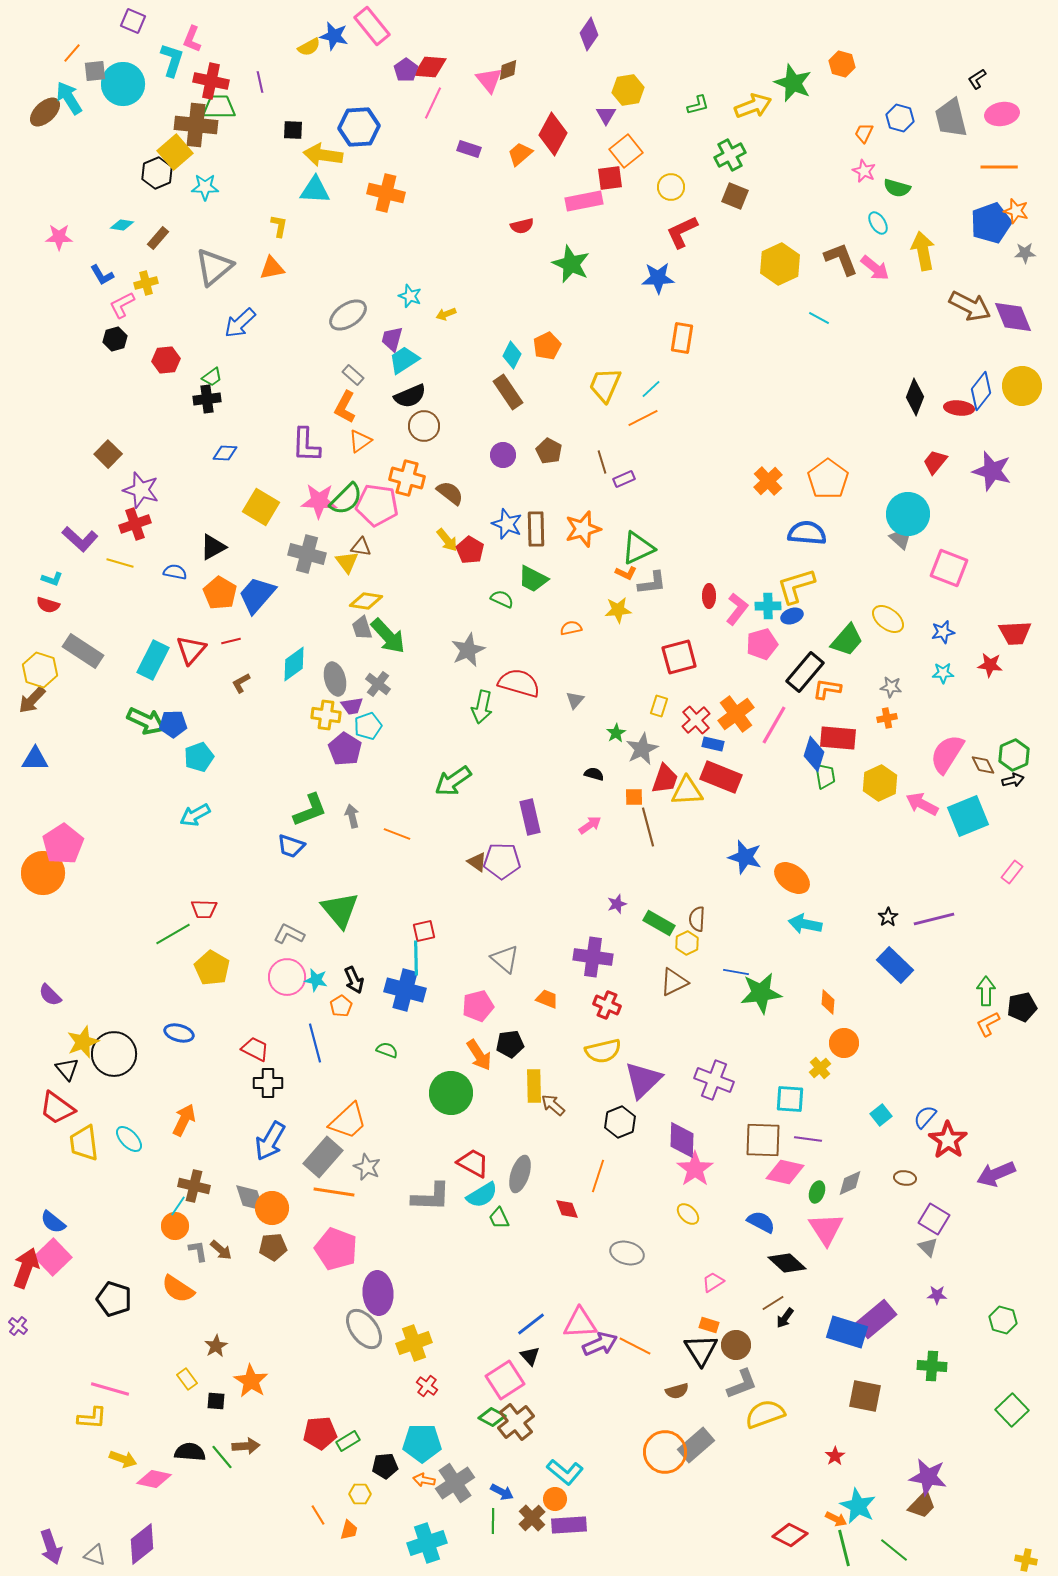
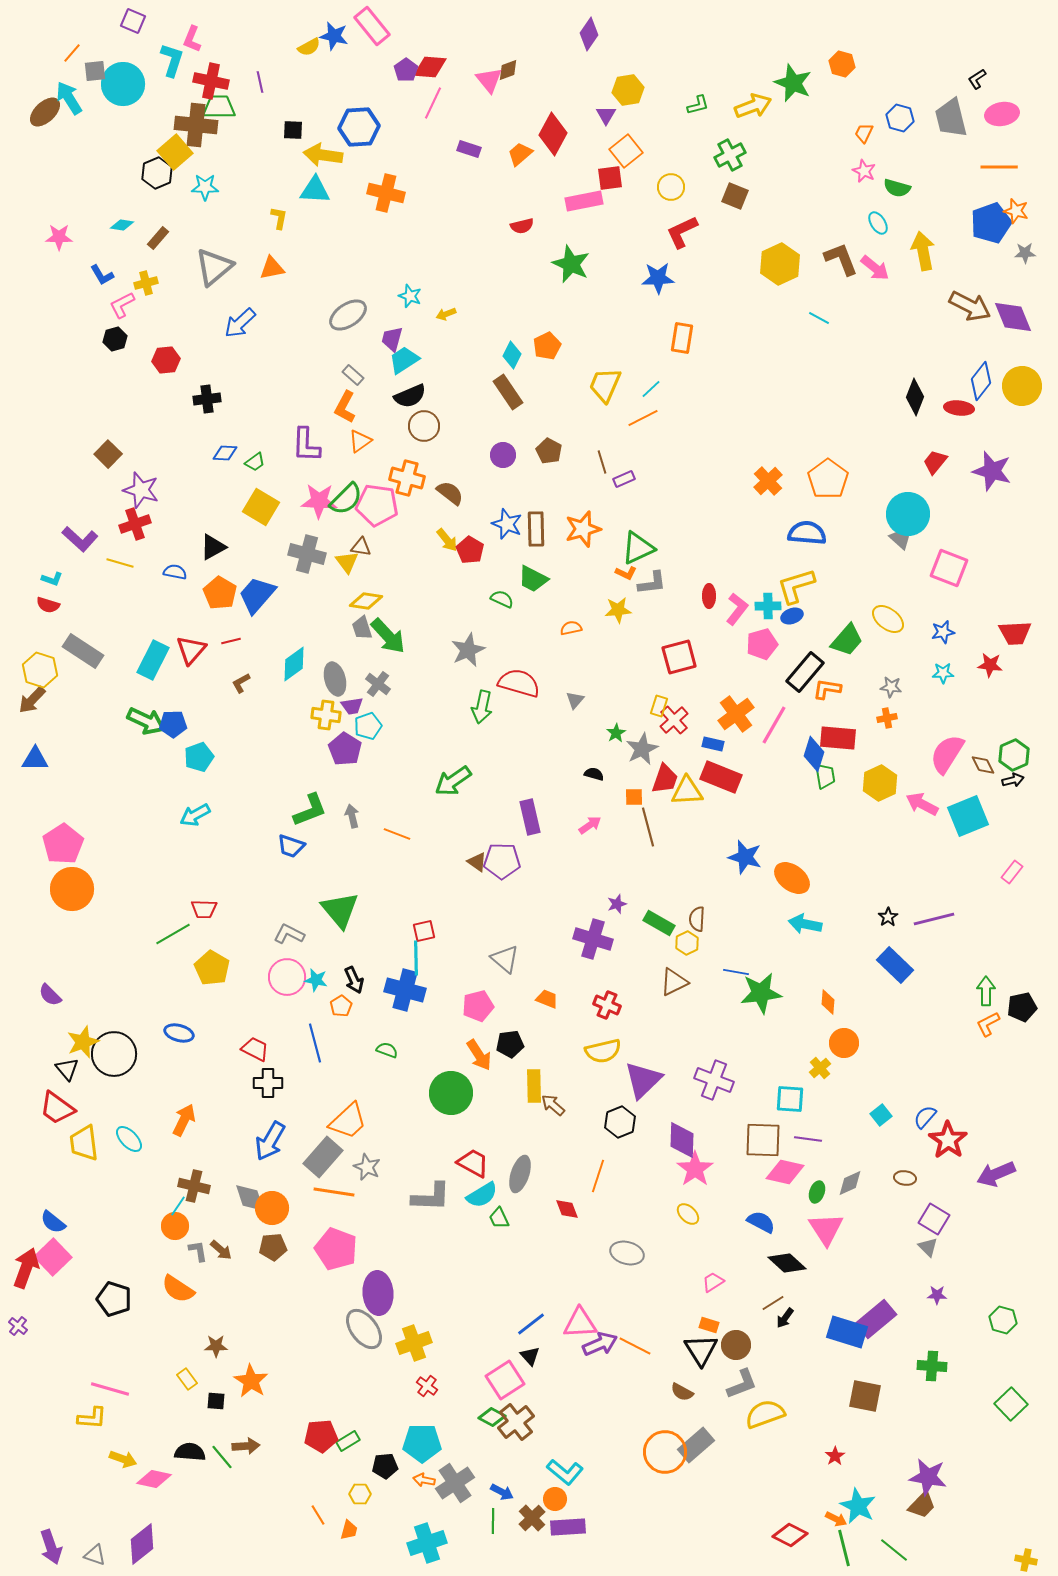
yellow L-shape at (279, 226): moved 8 px up
green trapezoid at (212, 377): moved 43 px right, 85 px down
blue diamond at (981, 391): moved 10 px up
red cross at (696, 720): moved 22 px left
orange circle at (43, 873): moved 29 px right, 16 px down
purple cross at (593, 957): moved 18 px up; rotated 9 degrees clockwise
brown star at (216, 1346): rotated 30 degrees clockwise
brown semicircle at (677, 1391): moved 5 px right, 1 px down; rotated 45 degrees clockwise
green square at (1012, 1410): moved 1 px left, 6 px up
red pentagon at (320, 1433): moved 1 px right, 3 px down
purple rectangle at (569, 1525): moved 1 px left, 2 px down
